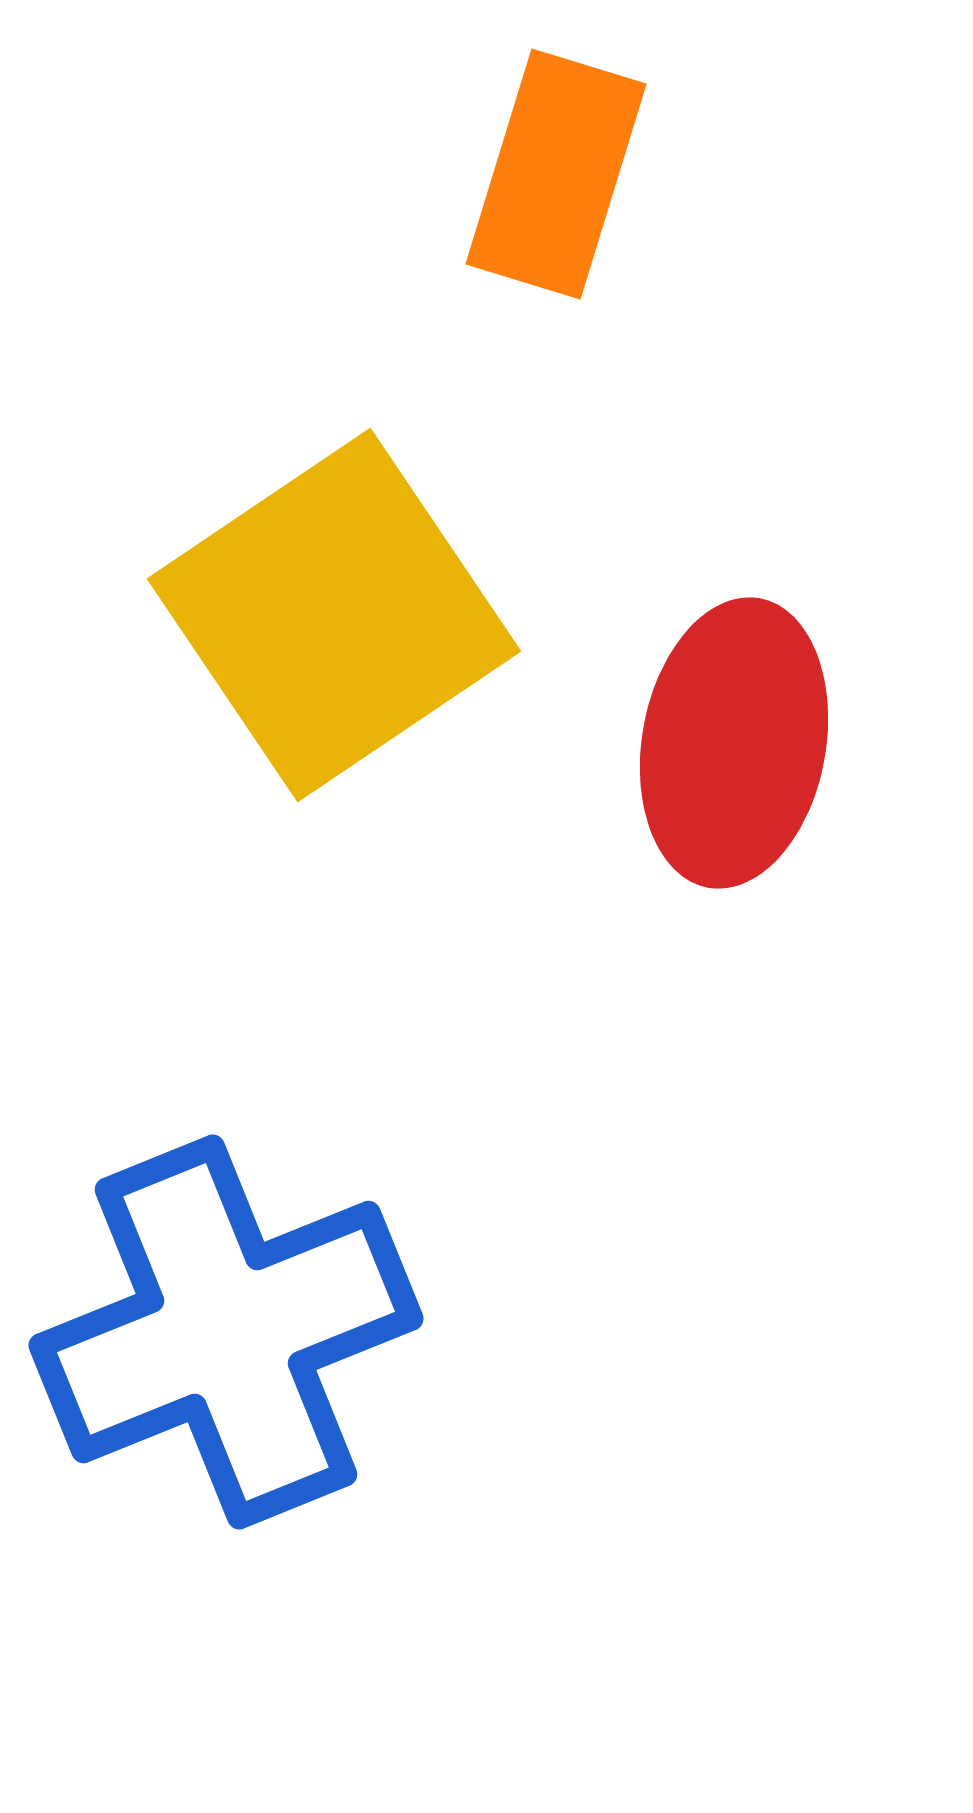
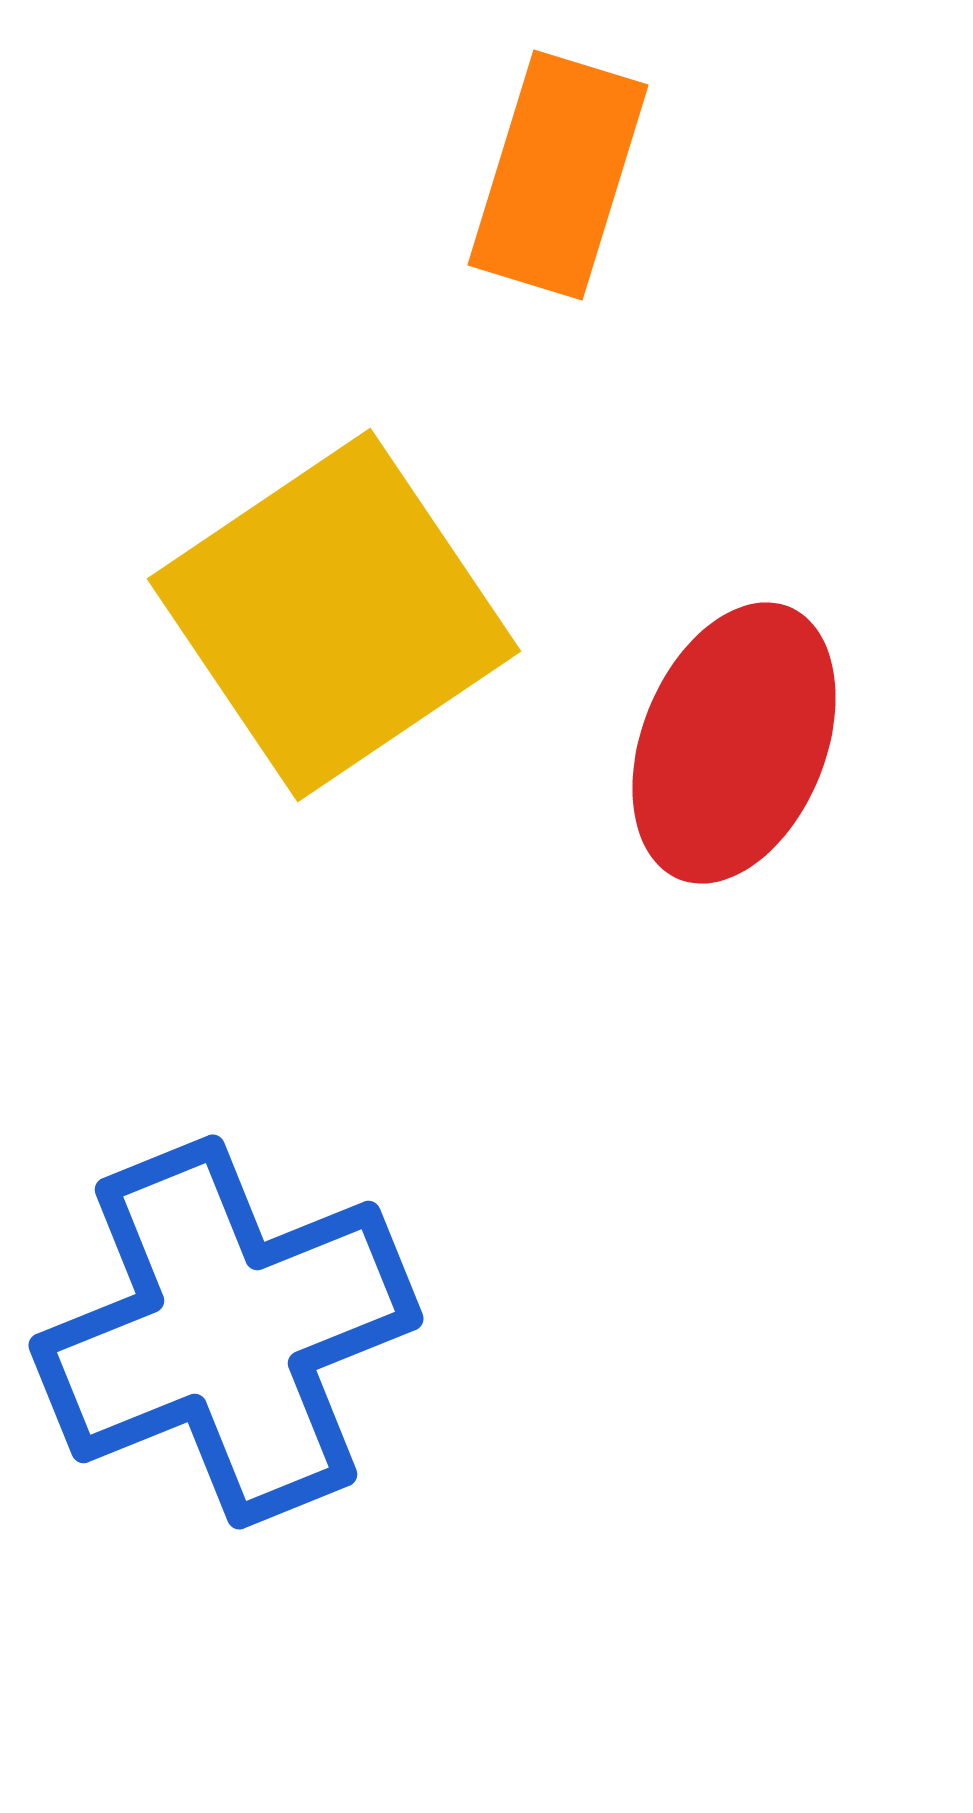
orange rectangle: moved 2 px right, 1 px down
red ellipse: rotated 12 degrees clockwise
